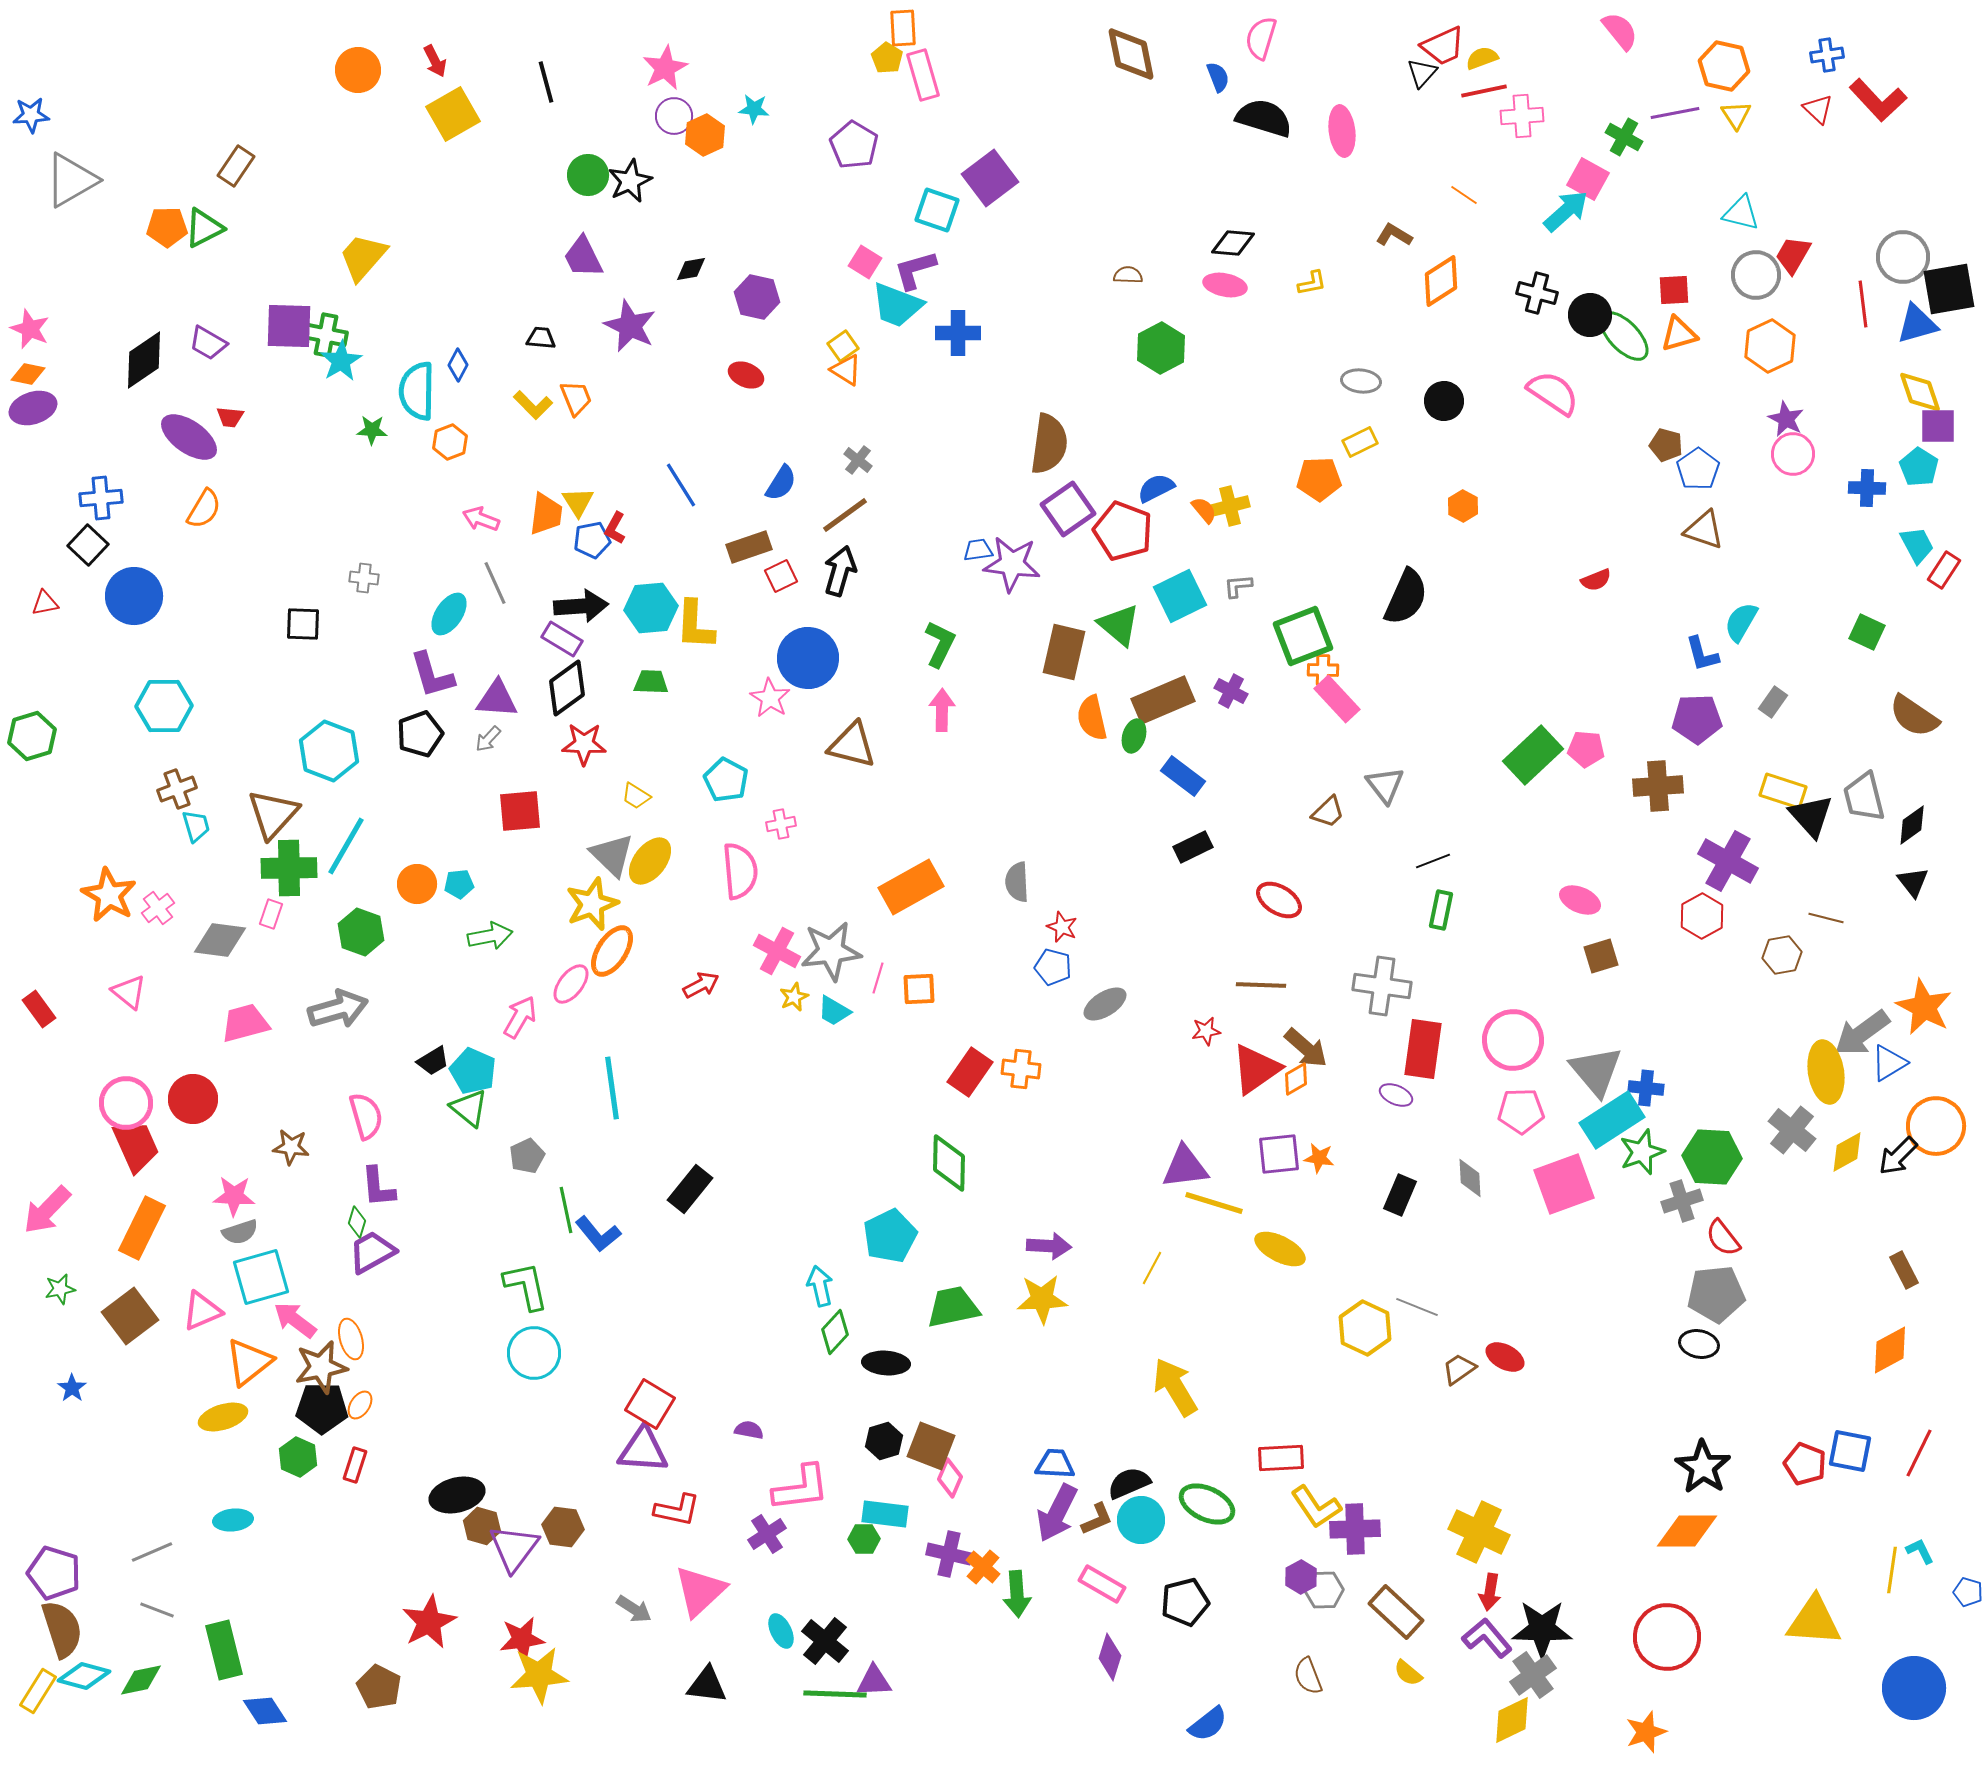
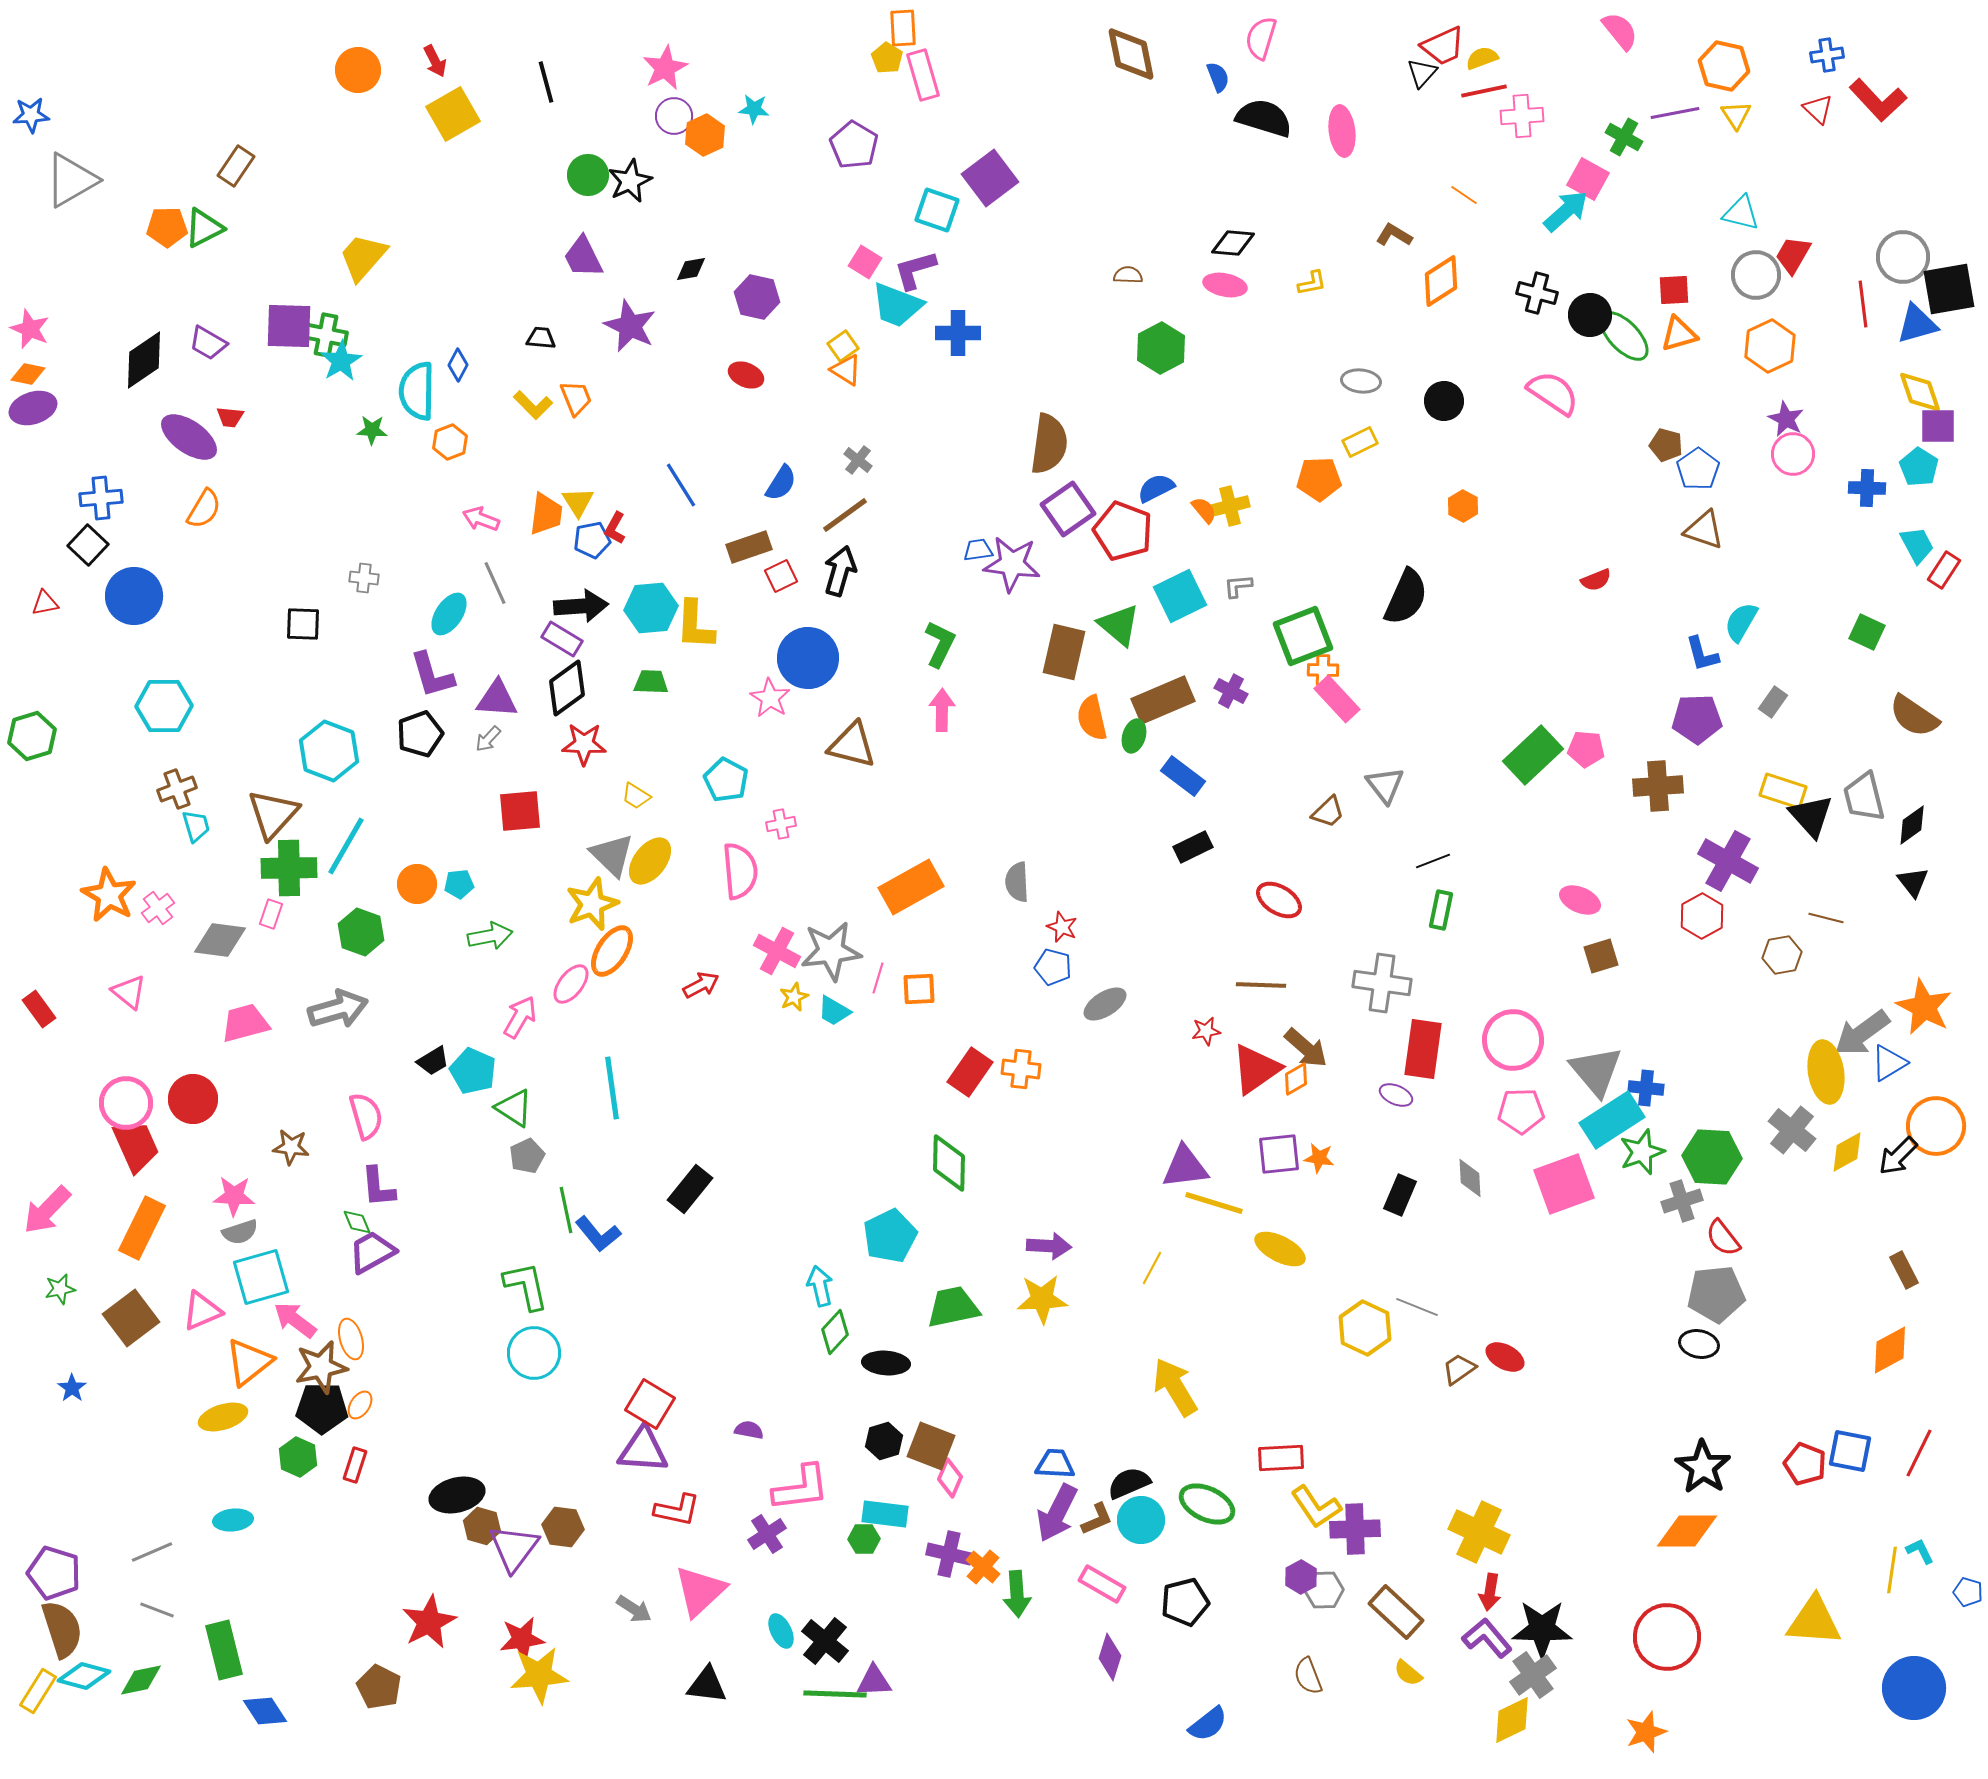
gray cross at (1382, 986): moved 3 px up
green triangle at (469, 1108): moved 45 px right; rotated 6 degrees counterclockwise
green diamond at (357, 1222): rotated 40 degrees counterclockwise
brown square at (130, 1316): moved 1 px right, 2 px down
